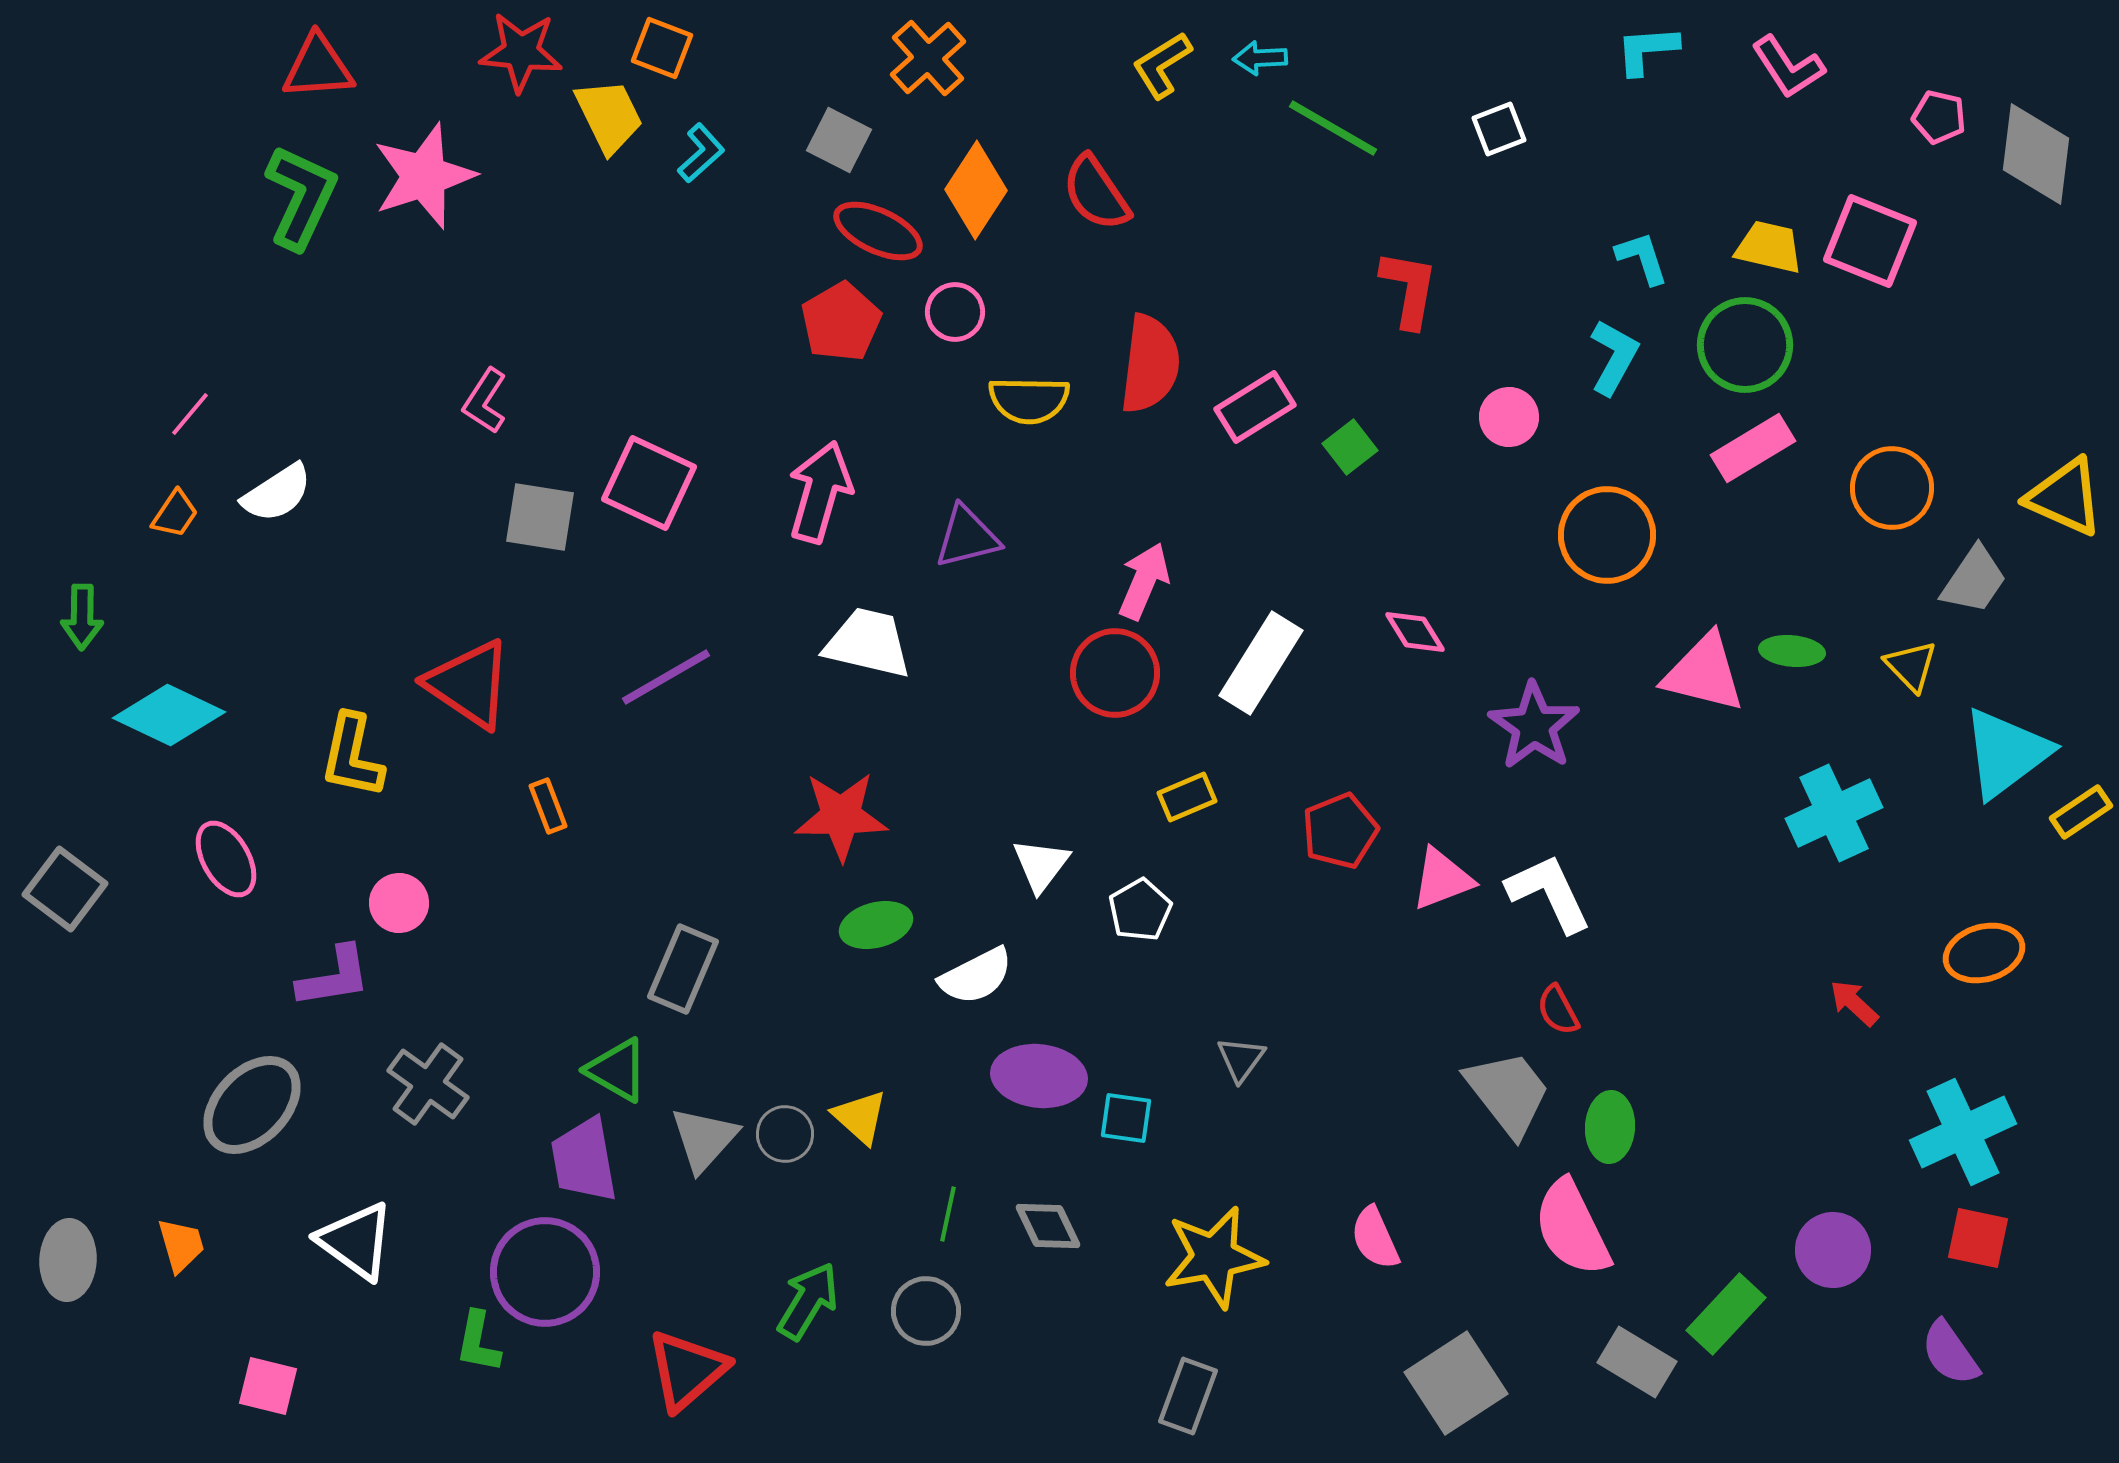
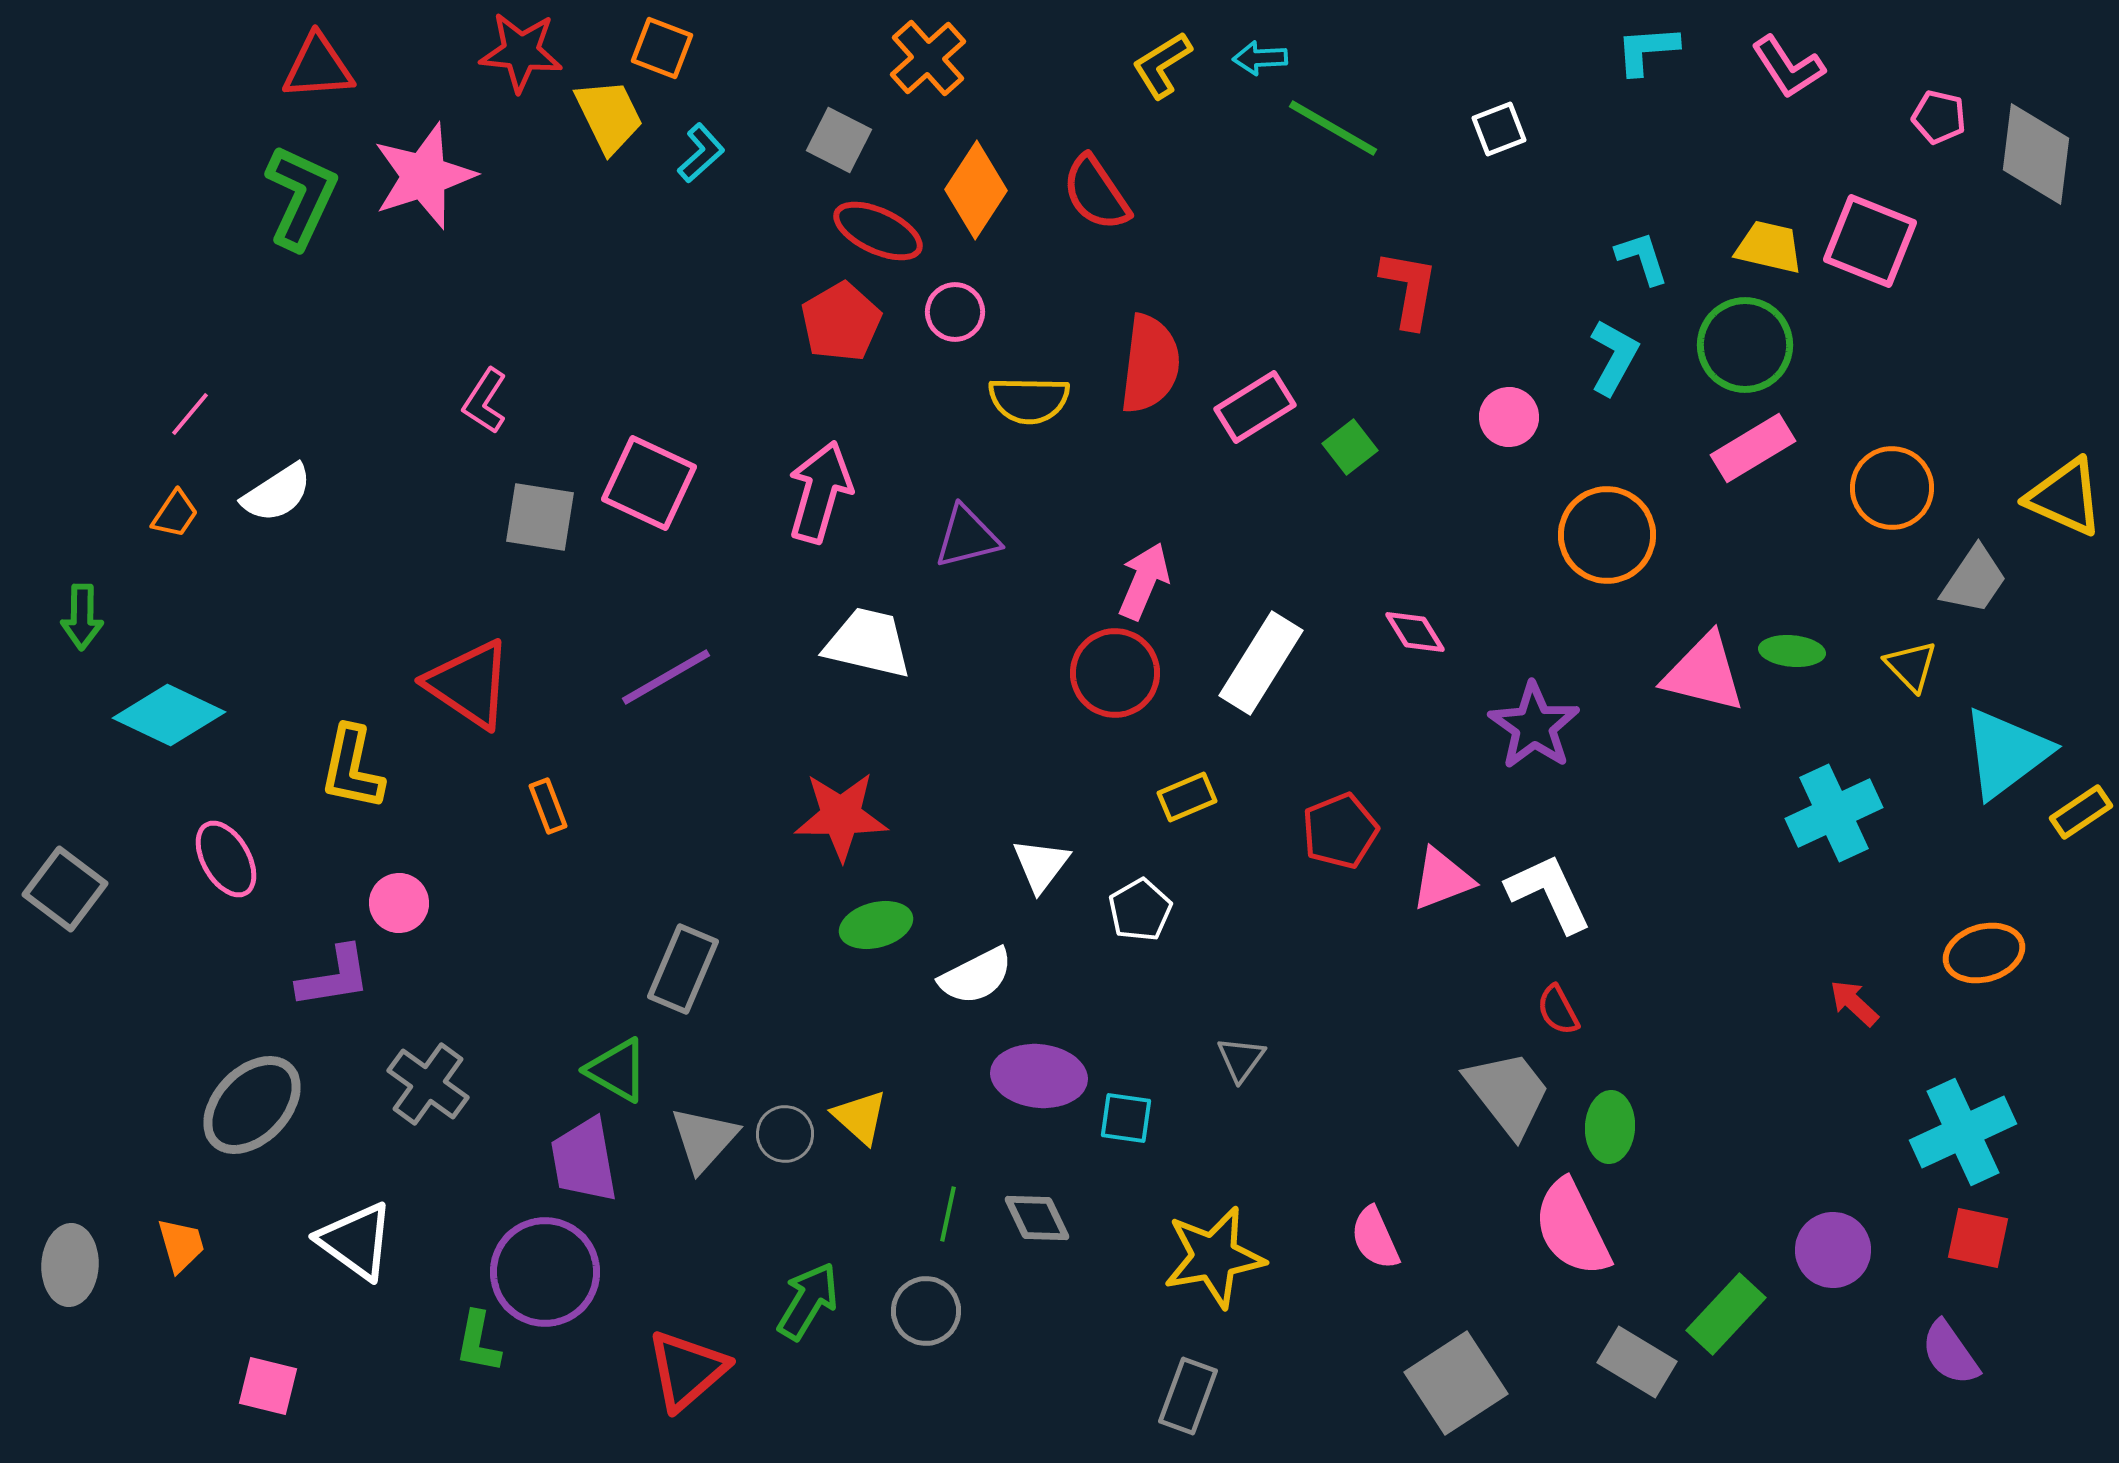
yellow L-shape at (352, 756): moved 12 px down
gray diamond at (1048, 1226): moved 11 px left, 8 px up
gray ellipse at (68, 1260): moved 2 px right, 5 px down
